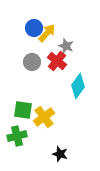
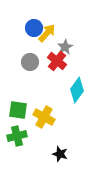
gray star: moved 1 px left, 1 px down; rotated 21 degrees clockwise
gray circle: moved 2 px left
cyan diamond: moved 1 px left, 4 px down
green square: moved 5 px left
yellow cross: rotated 25 degrees counterclockwise
